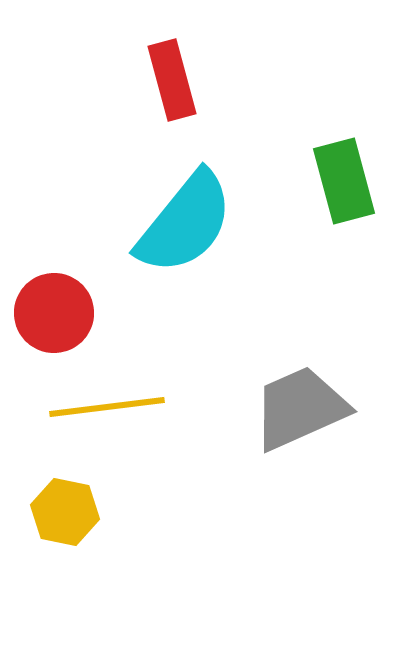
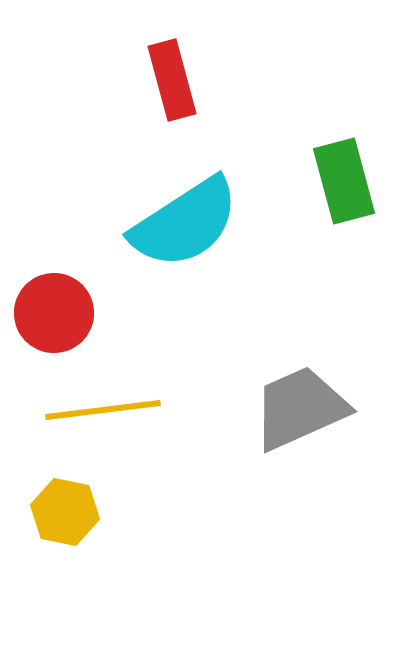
cyan semicircle: rotated 18 degrees clockwise
yellow line: moved 4 px left, 3 px down
